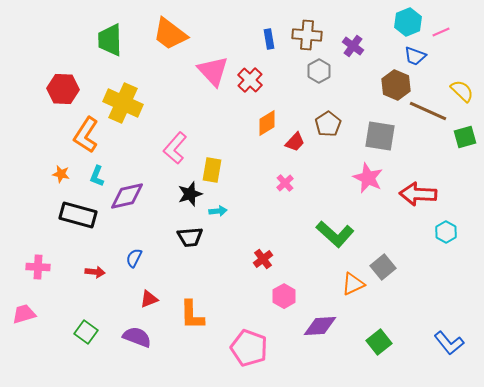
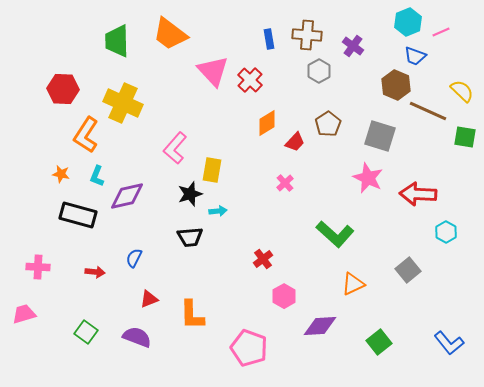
green trapezoid at (110, 40): moved 7 px right, 1 px down
gray square at (380, 136): rotated 8 degrees clockwise
green square at (465, 137): rotated 25 degrees clockwise
gray square at (383, 267): moved 25 px right, 3 px down
